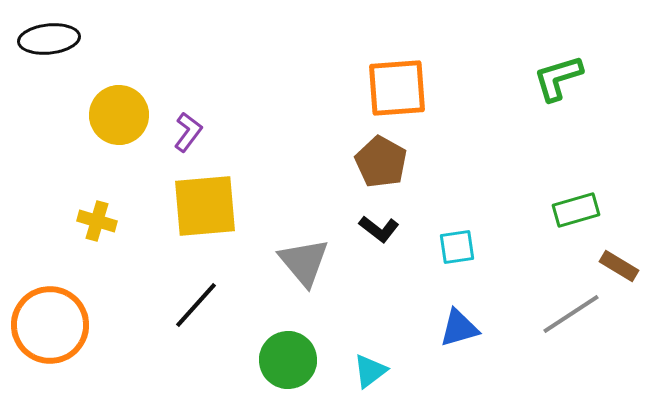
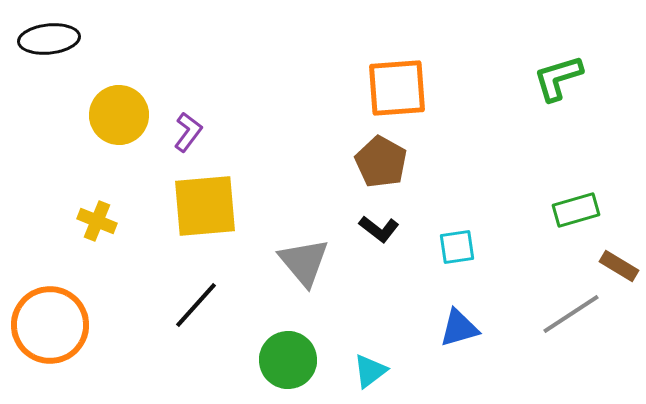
yellow cross: rotated 6 degrees clockwise
